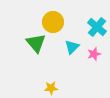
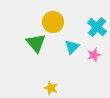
pink star: moved 1 px down
yellow star: rotated 24 degrees clockwise
